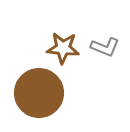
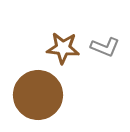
brown circle: moved 1 px left, 2 px down
